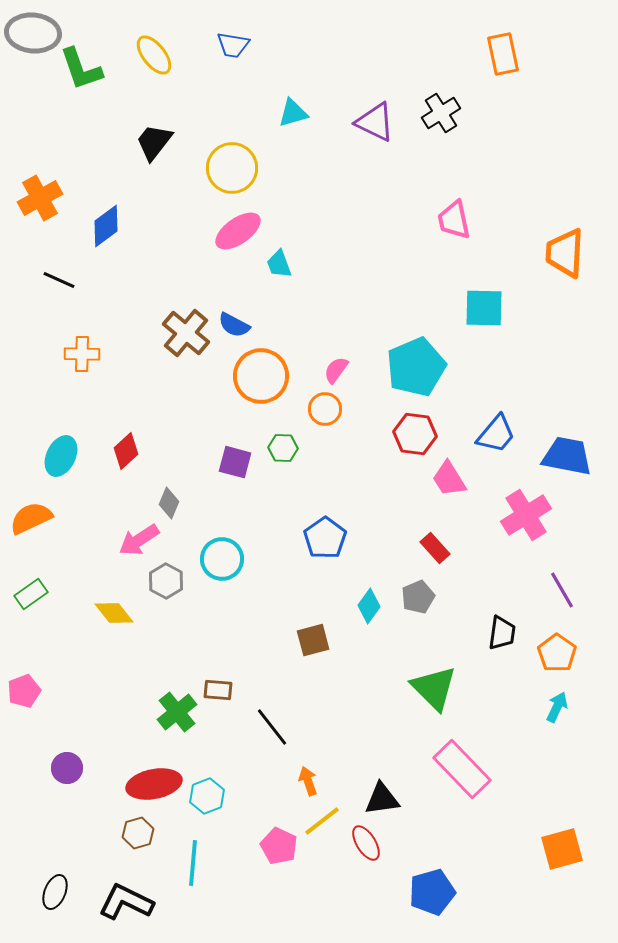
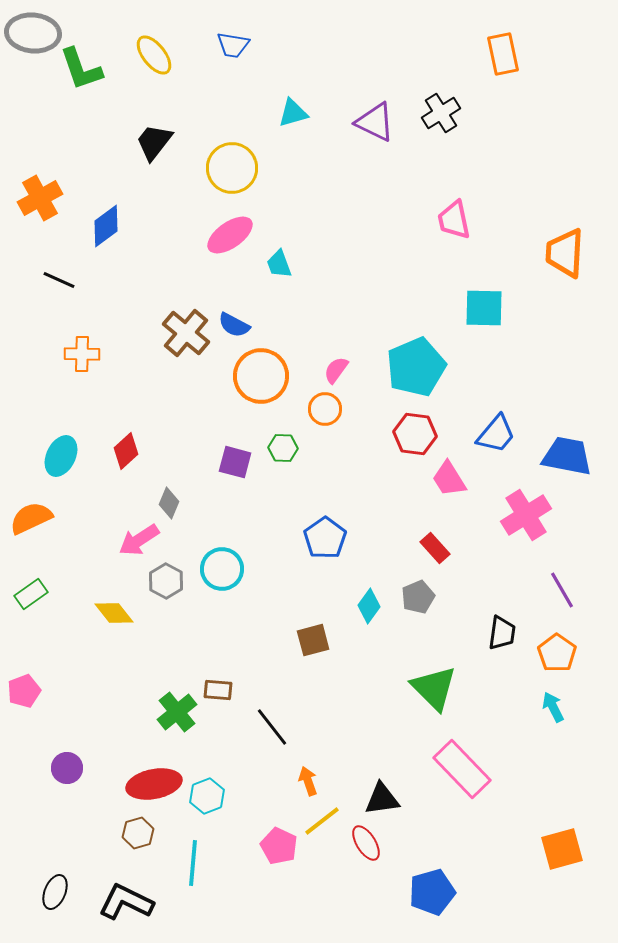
pink ellipse at (238, 231): moved 8 px left, 4 px down
cyan circle at (222, 559): moved 10 px down
cyan arrow at (557, 707): moved 4 px left; rotated 52 degrees counterclockwise
